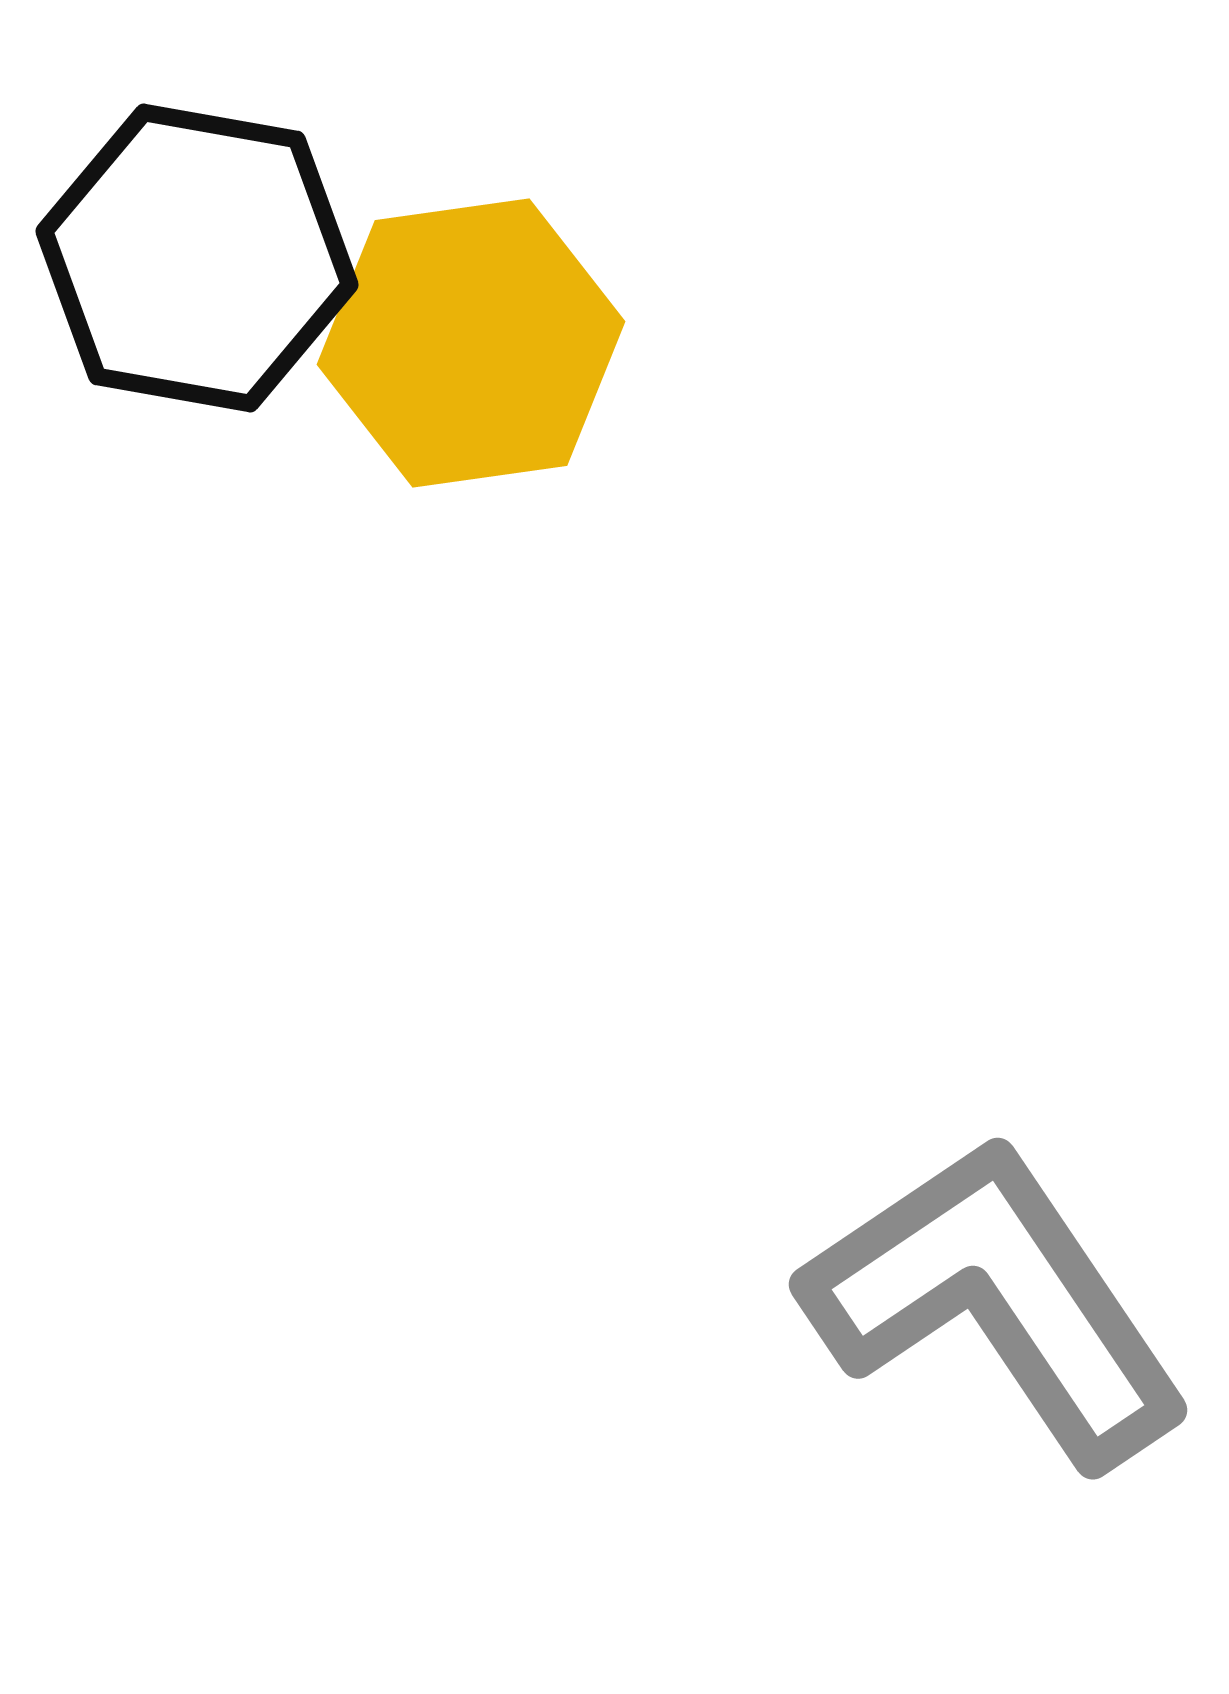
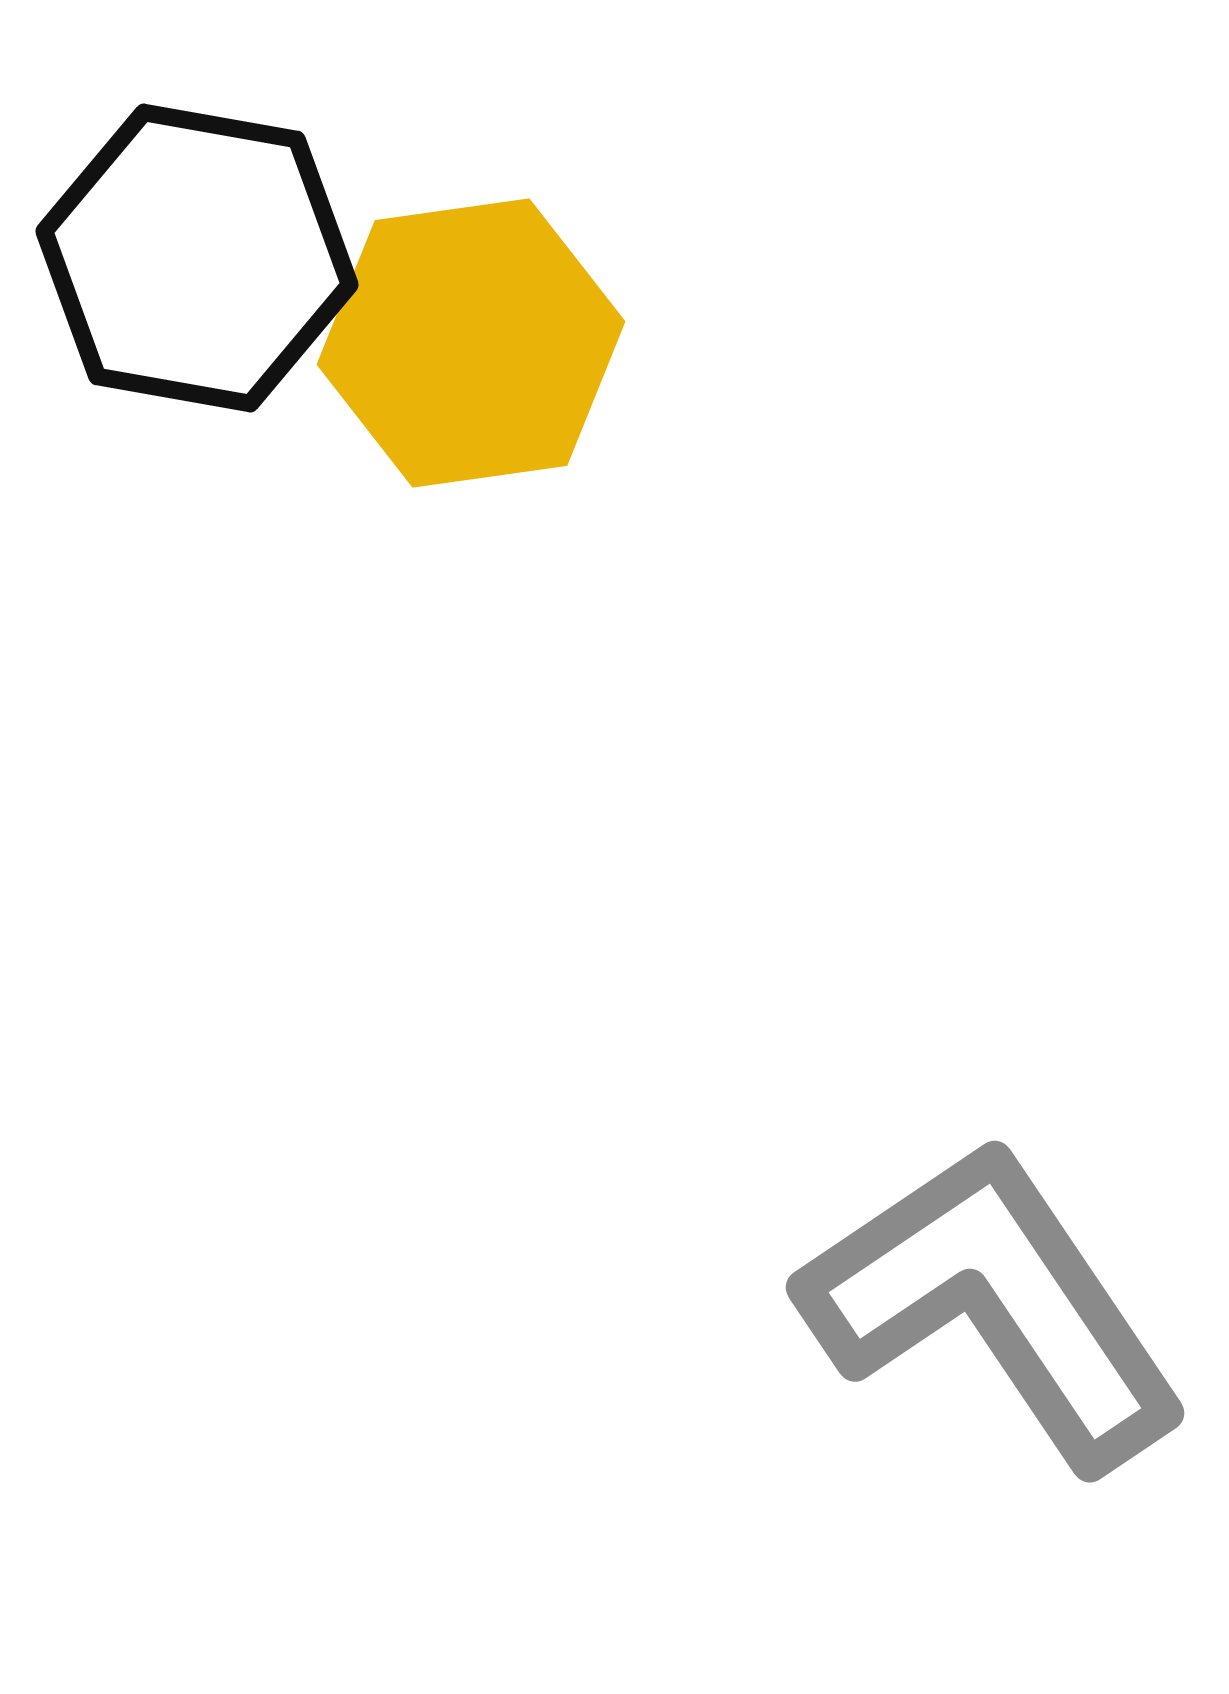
gray L-shape: moved 3 px left, 3 px down
